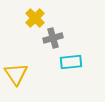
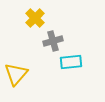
gray cross: moved 3 px down
yellow triangle: rotated 15 degrees clockwise
